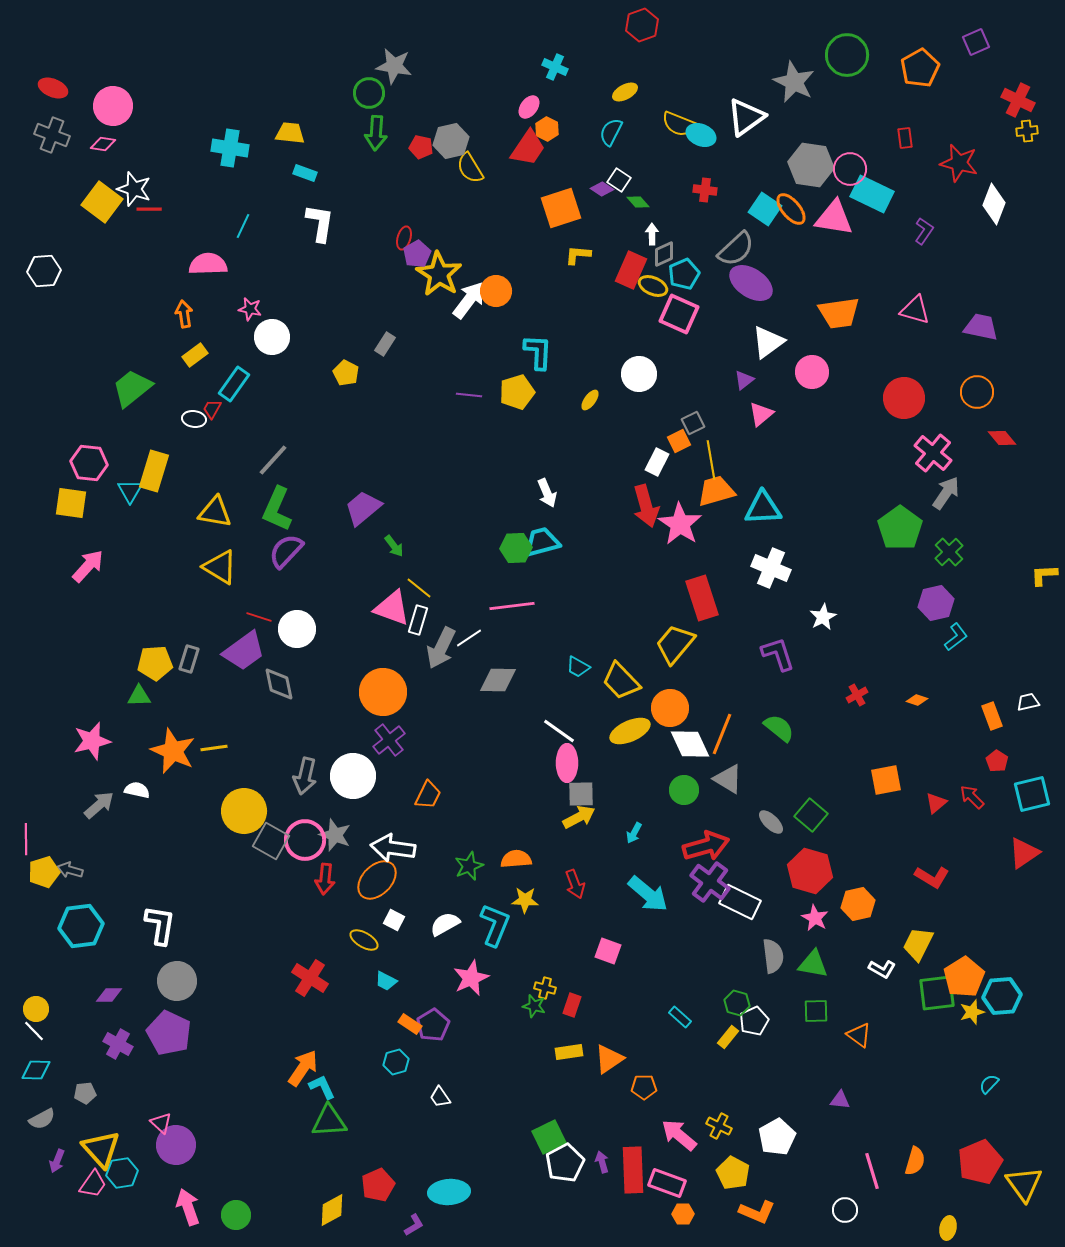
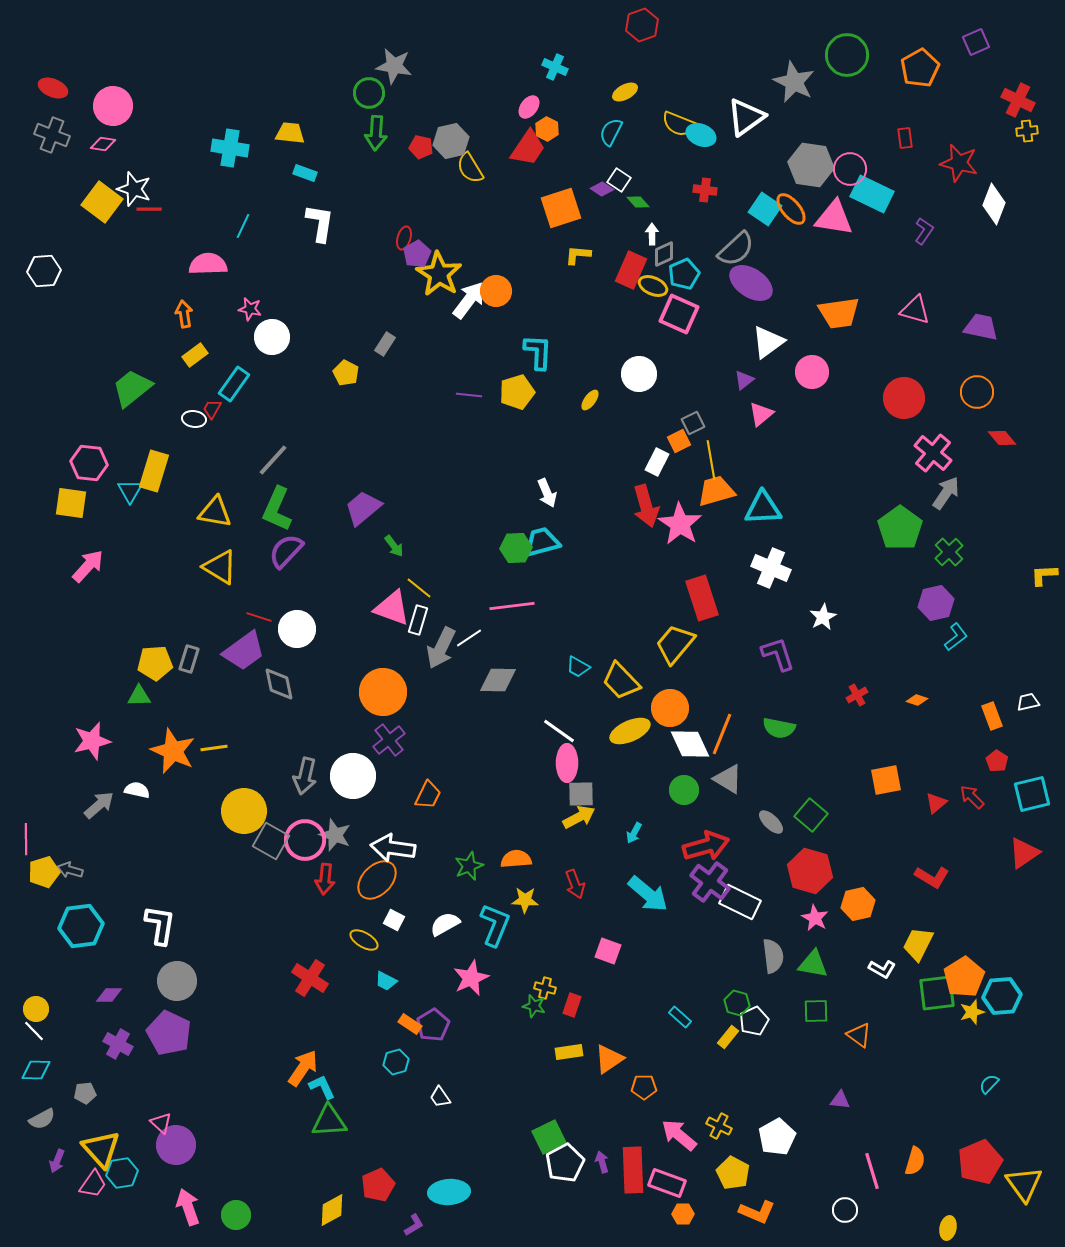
green semicircle at (779, 728): rotated 152 degrees clockwise
